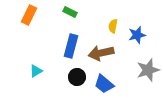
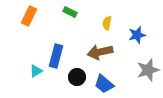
orange rectangle: moved 1 px down
yellow semicircle: moved 6 px left, 3 px up
blue rectangle: moved 15 px left, 10 px down
brown arrow: moved 1 px left, 1 px up
